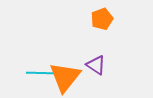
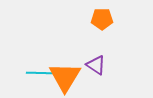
orange pentagon: rotated 20 degrees clockwise
orange triangle: rotated 8 degrees counterclockwise
